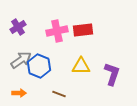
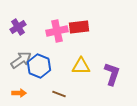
red rectangle: moved 4 px left, 3 px up
